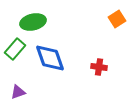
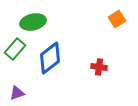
blue diamond: rotated 72 degrees clockwise
purple triangle: moved 1 px left, 1 px down
